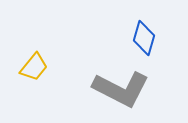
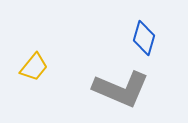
gray L-shape: rotated 4 degrees counterclockwise
